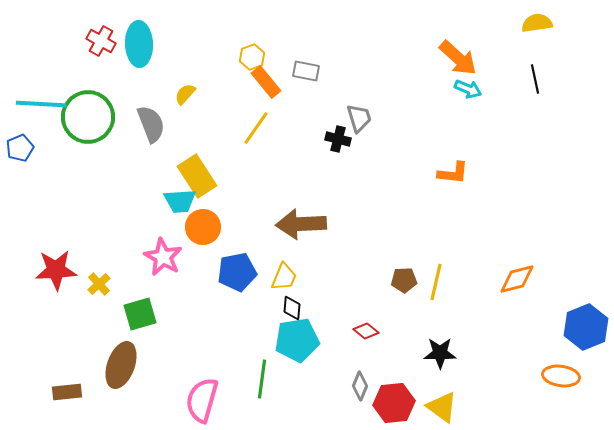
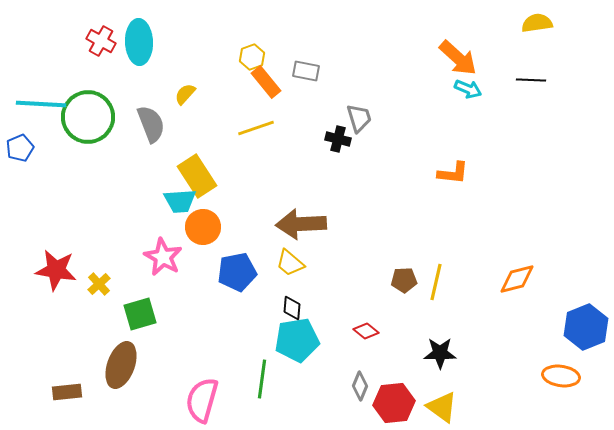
cyan ellipse at (139, 44): moved 2 px up
black line at (535, 79): moved 4 px left, 1 px down; rotated 76 degrees counterclockwise
yellow line at (256, 128): rotated 36 degrees clockwise
red star at (56, 270): rotated 12 degrees clockwise
yellow trapezoid at (284, 277): moved 6 px right, 14 px up; rotated 108 degrees clockwise
